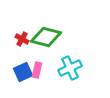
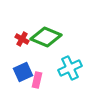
green diamond: rotated 8 degrees clockwise
pink rectangle: moved 10 px down
